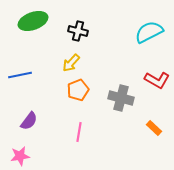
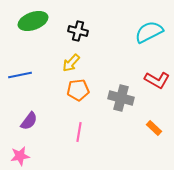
orange pentagon: rotated 15 degrees clockwise
